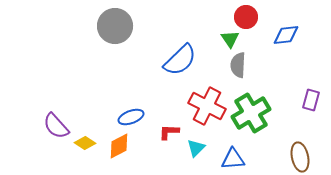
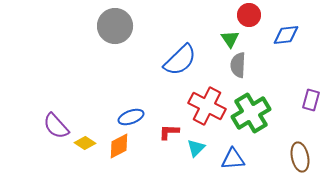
red circle: moved 3 px right, 2 px up
